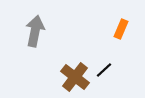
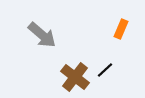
gray arrow: moved 7 px right, 4 px down; rotated 120 degrees clockwise
black line: moved 1 px right
